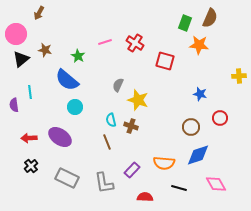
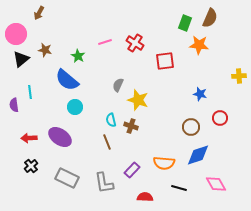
red square: rotated 24 degrees counterclockwise
